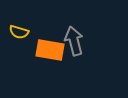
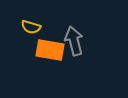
yellow semicircle: moved 12 px right, 5 px up
